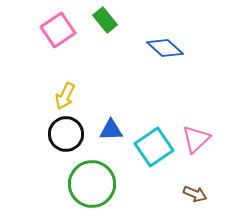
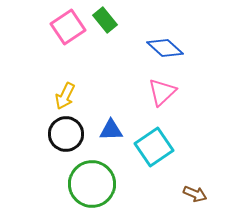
pink square: moved 10 px right, 3 px up
pink triangle: moved 34 px left, 47 px up
